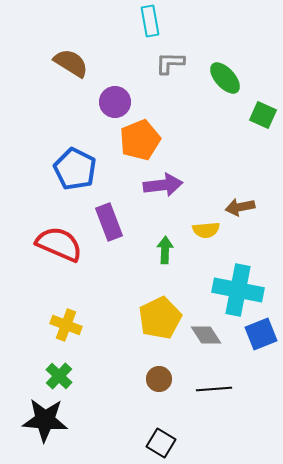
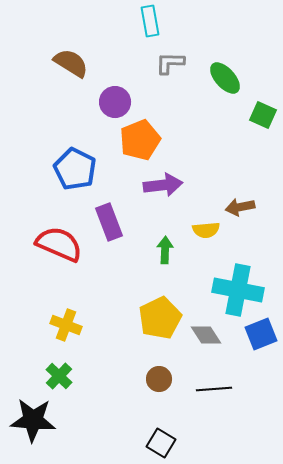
black star: moved 12 px left
